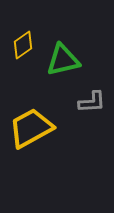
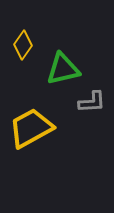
yellow diamond: rotated 20 degrees counterclockwise
green triangle: moved 9 px down
